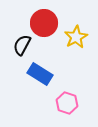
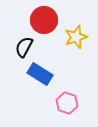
red circle: moved 3 px up
yellow star: rotated 10 degrees clockwise
black semicircle: moved 2 px right, 2 px down
